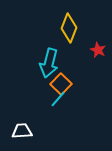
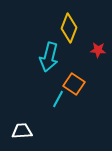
red star: rotated 21 degrees counterclockwise
cyan arrow: moved 6 px up
orange square: moved 13 px right; rotated 10 degrees counterclockwise
cyan line: rotated 12 degrees counterclockwise
